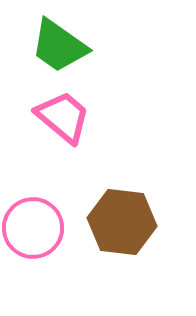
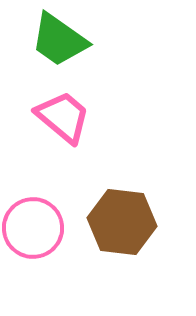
green trapezoid: moved 6 px up
